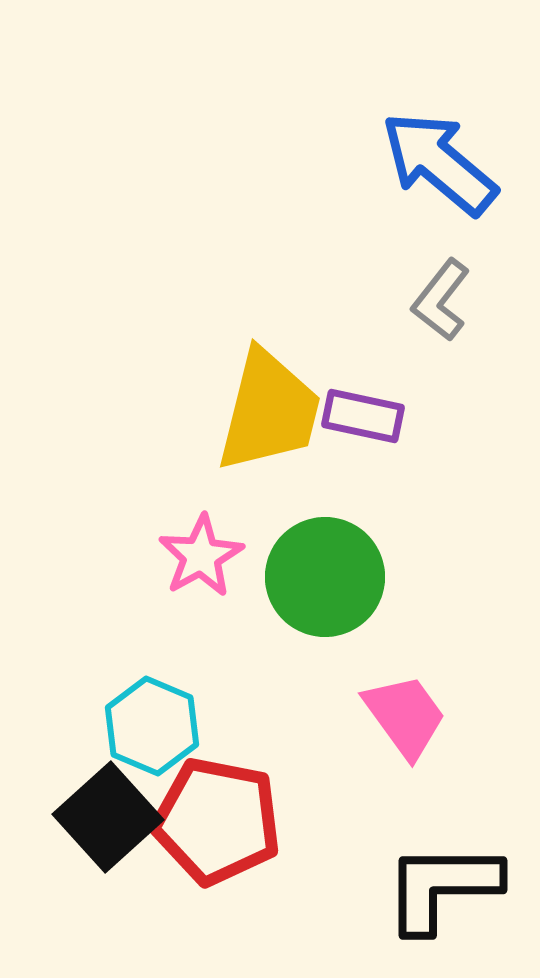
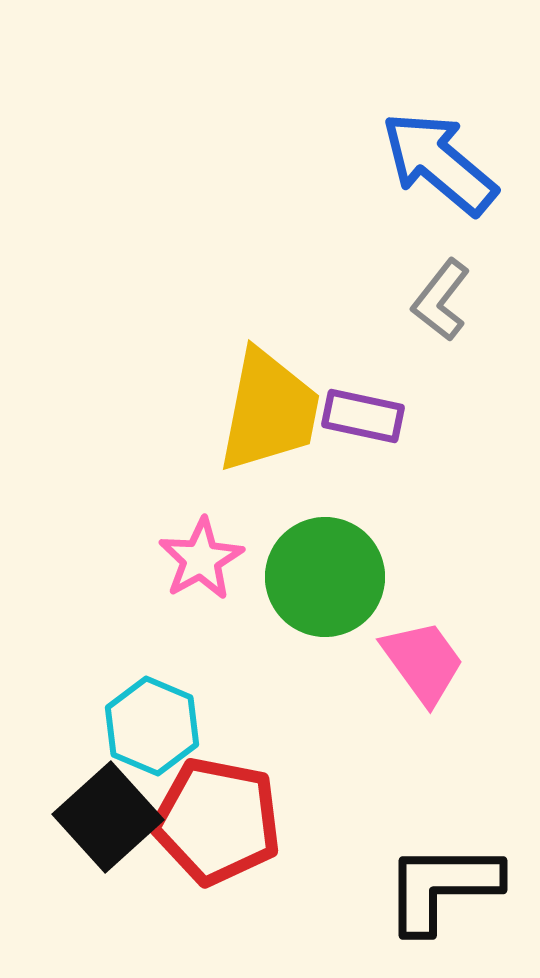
yellow trapezoid: rotated 3 degrees counterclockwise
pink star: moved 3 px down
pink trapezoid: moved 18 px right, 54 px up
